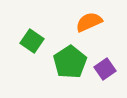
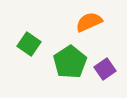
green square: moved 3 px left, 3 px down
